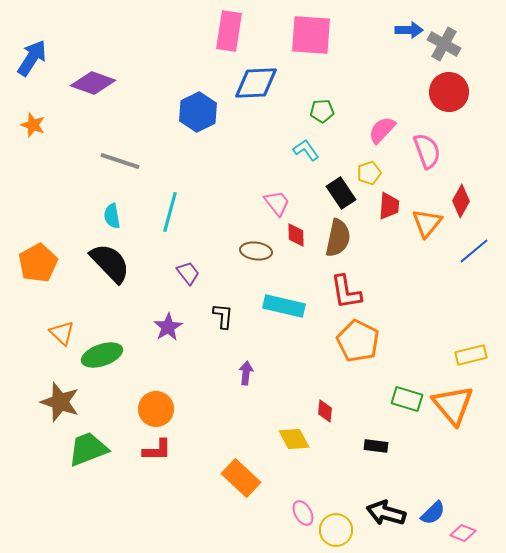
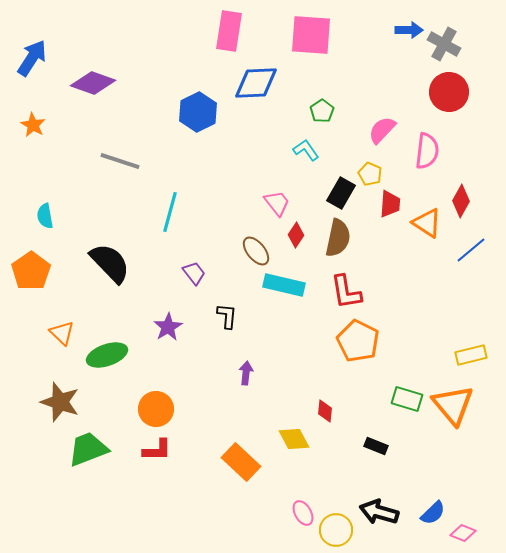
green pentagon at (322, 111): rotated 30 degrees counterclockwise
orange star at (33, 125): rotated 10 degrees clockwise
pink semicircle at (427, 151): rotated 27 degrees clockwise
yellow pentagon at (369, 173): moved 1 px right, 1 px down; rotated 30 degrees counterclockwise
black rectangle at (341, 193): rotated 64 degrees clockwise
red trapezoid at (389, 206): moved 1 px right, 2 px up
cyan semicircle at (112, 216): moved 67 px left
orange triangle at (427, 223): rotated 36 degrees counterclockwise
red diamond at (296, 235): rotated 35 degrees clockwise
brown ellipse at (256, 251): rotated 44 degrees clockwise
blue line at (474, 251): moved 3 px left, 1 px up
orange pentagon at (38, 263): moved 7 px left, 8 px down; rotated 6 degrees counterclockwise
purple trapezoid at (188, 273): moved 6 px right
cyan rectangle at (284, 306): moved 21 px up
black L-shape at (223, 316): moved 4 px right
green ellipse at (102, 355): moved 5 px right
black rectangle at (376, 446): rotated 15 degrees clockwise
orange rectangle at (241, 478): moved 16 px up
black arrow at (386, 513): moved 7 px left, 1 px up
